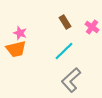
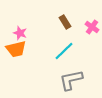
gray L-shape: rotated 30 degrees clockwise
